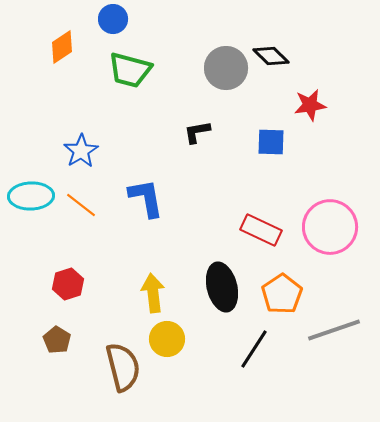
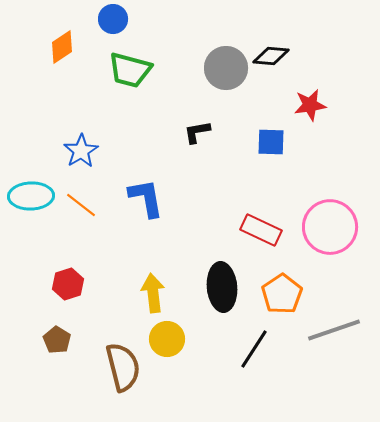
black diamond: rotated 39 degrees counterclockwise
black ellipse: rotated 9 degrees clockwise
